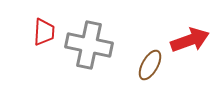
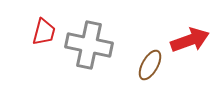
red trapezoid: rotated 12 degrees clockwise
